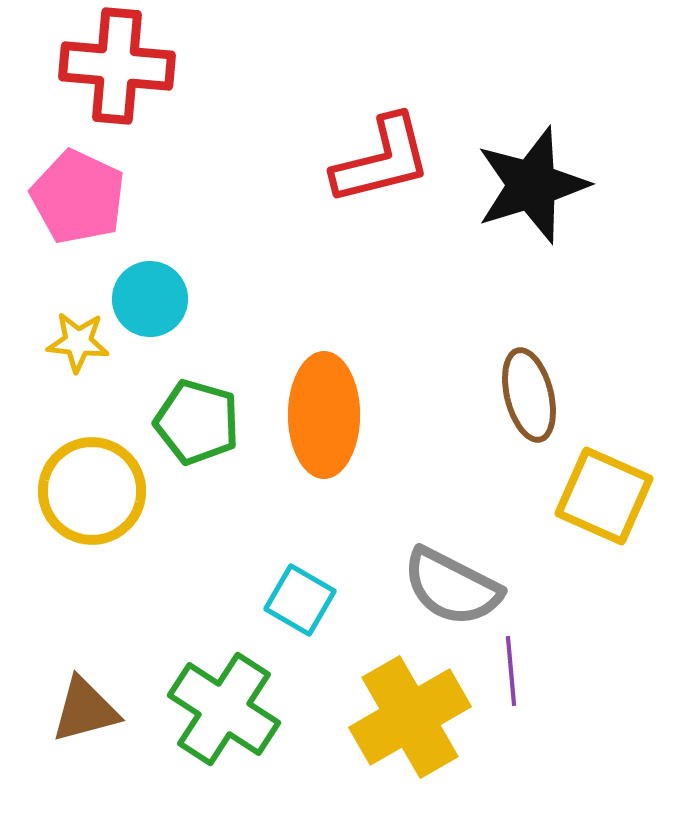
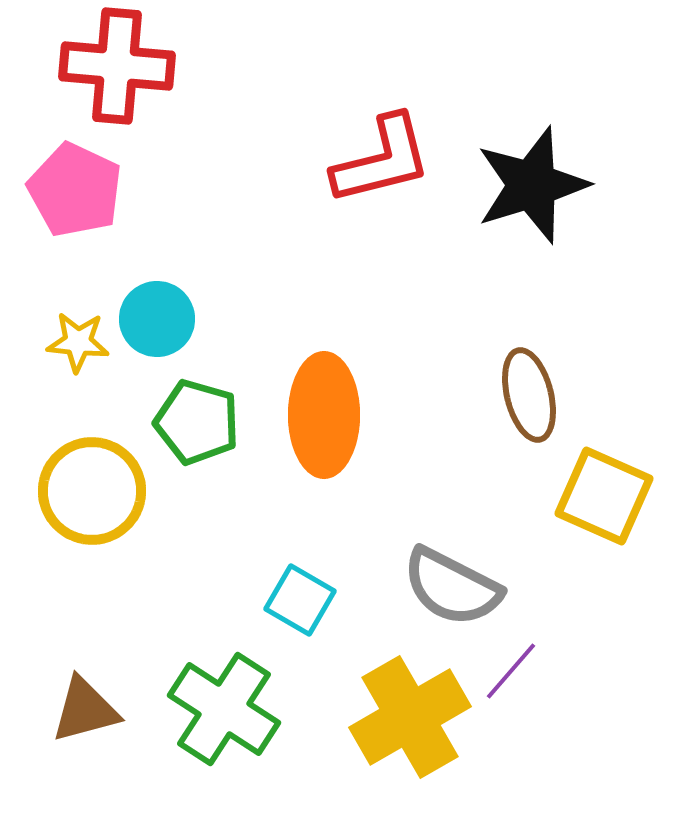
pink pentagon: moved 3 px left, 7 px up
cyan circle: moved 7 px right, 20 px down
purple line: rotated 46 degrees clockwise
